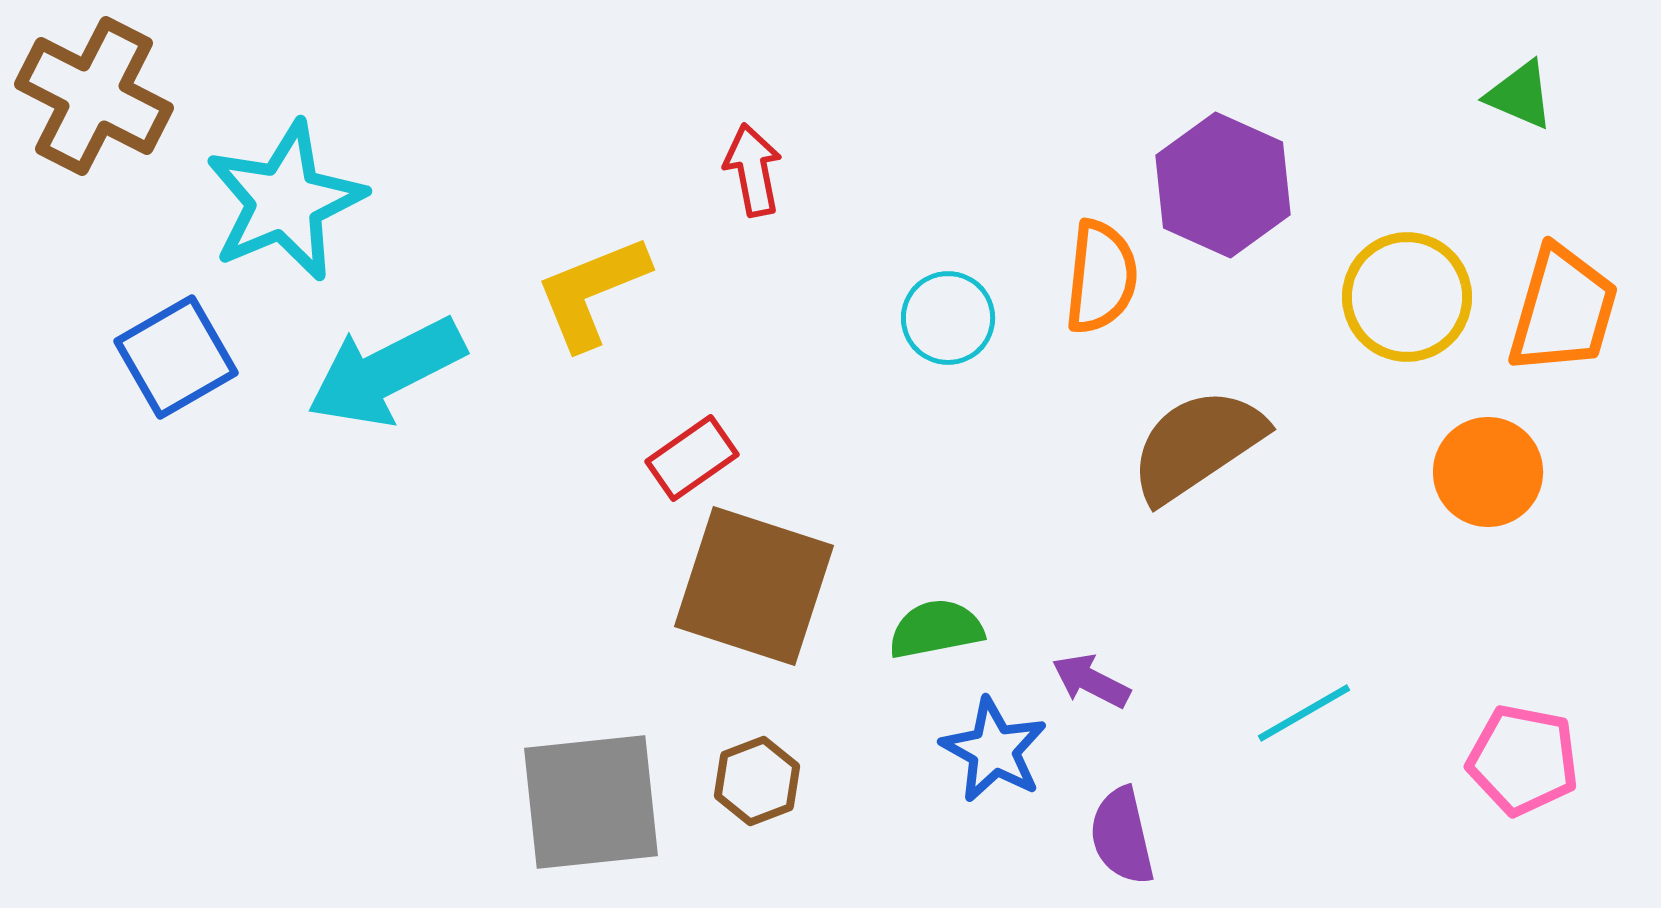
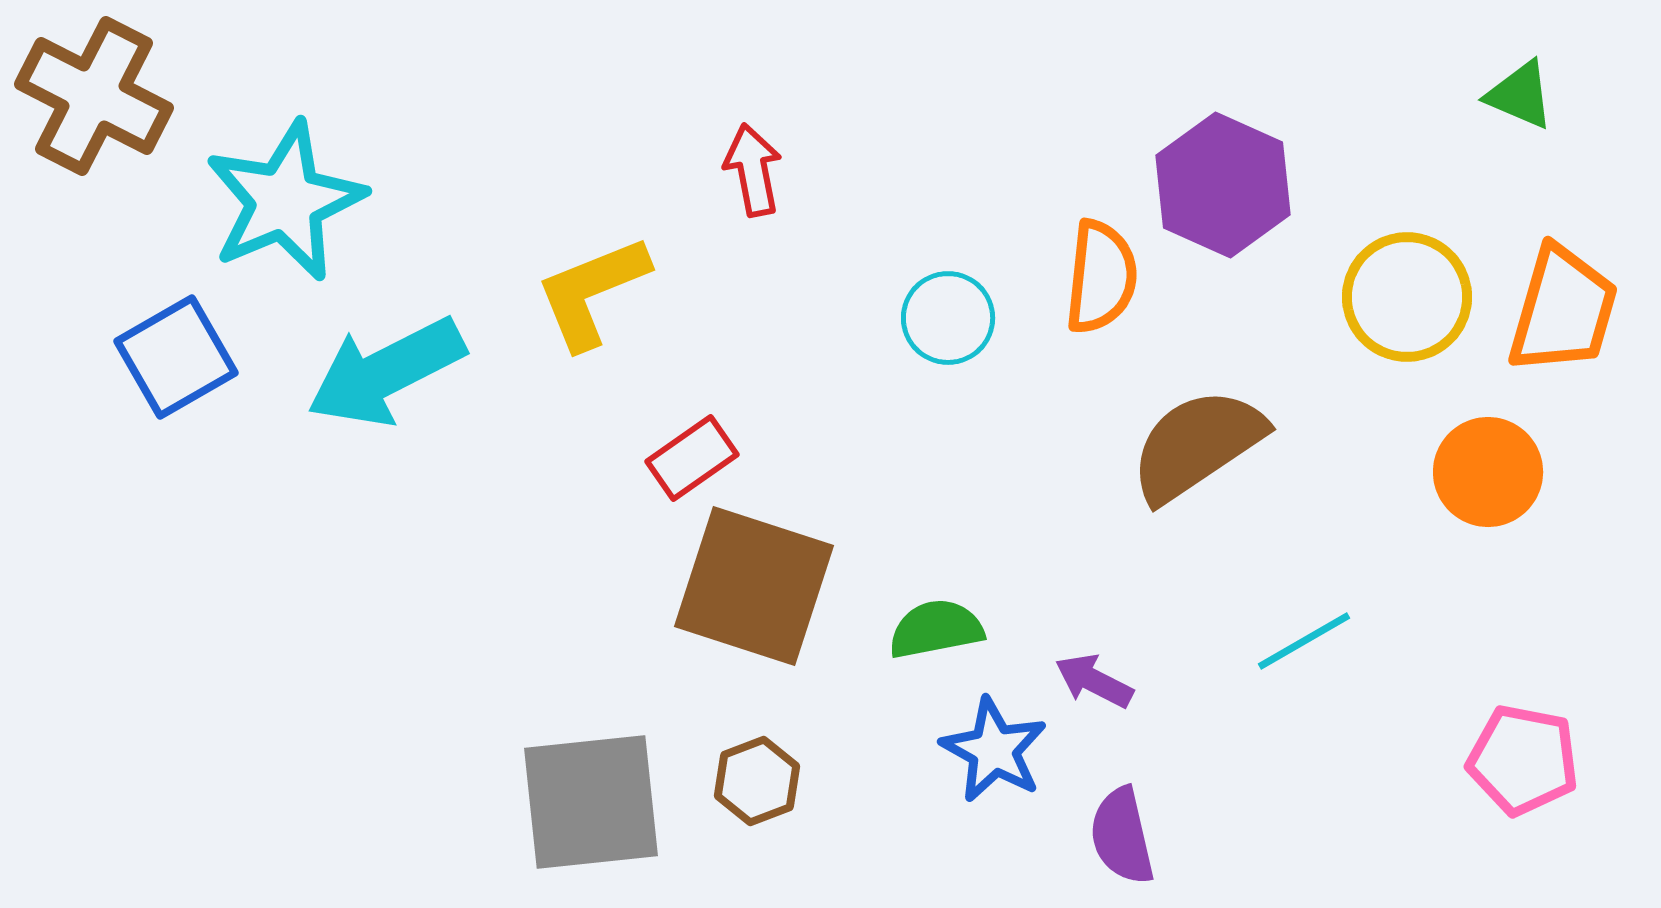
purple arrow: moved 3 px right
cyan line: moved 72 px up
